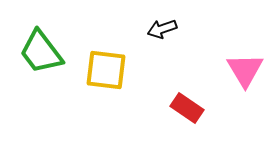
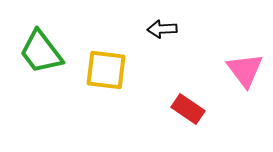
black arrow: rotated 16 degrees clockwise
pink triangle: rotated 6 degrees counterclockwise
red rectangle: moved 1 px right, 1 px down
